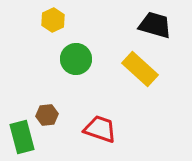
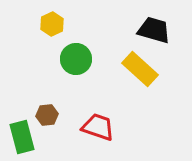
yellow hexagon: moved 1 px left, 4 px down
black trapezoid: moved 1 px left, 5 px down
red trapezoid: moved 2 px left, 2 px up
